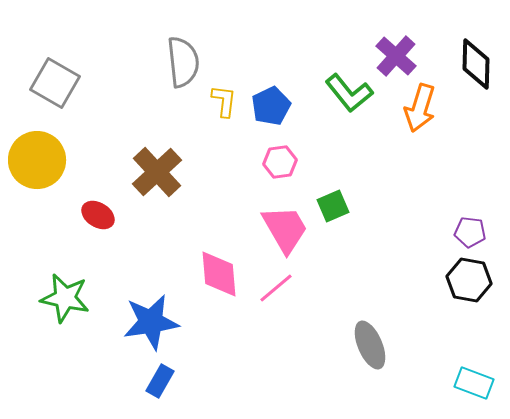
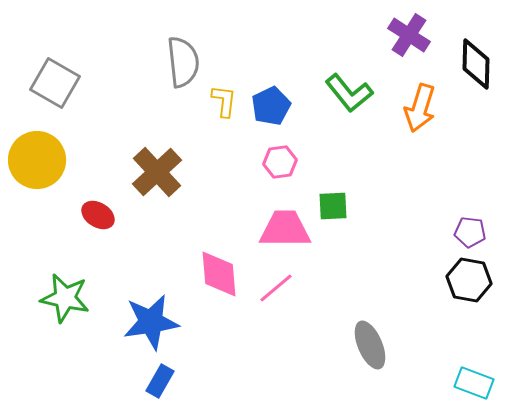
purple cross: moved 13 px right, 21 px up; rotated 9 degrees counterclockwise
green square: rotated 20 degrees clockwise
pink trapezoid: rotated 60 degrees counterclockwise
